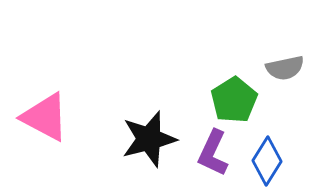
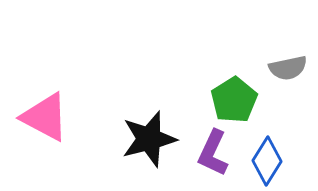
gray semicircle: moved 3 px right
